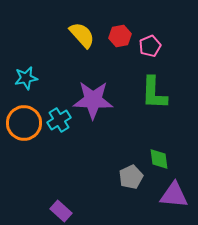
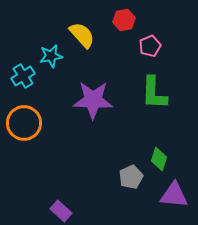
red hexagon: moved 4 px right, 16 px up
cyan star: moved 25 px right, 22 px up
cyan cross: moved 36 px left, 44 px up
green diamond: rotated 25 degrees clockwise
